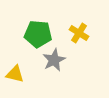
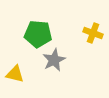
yellow cross: moved 14 px right; rotated 12 degrees counterclockwise
